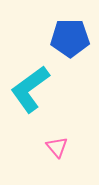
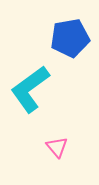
blue pentagon: rotated 9 degrees counterclockwise
